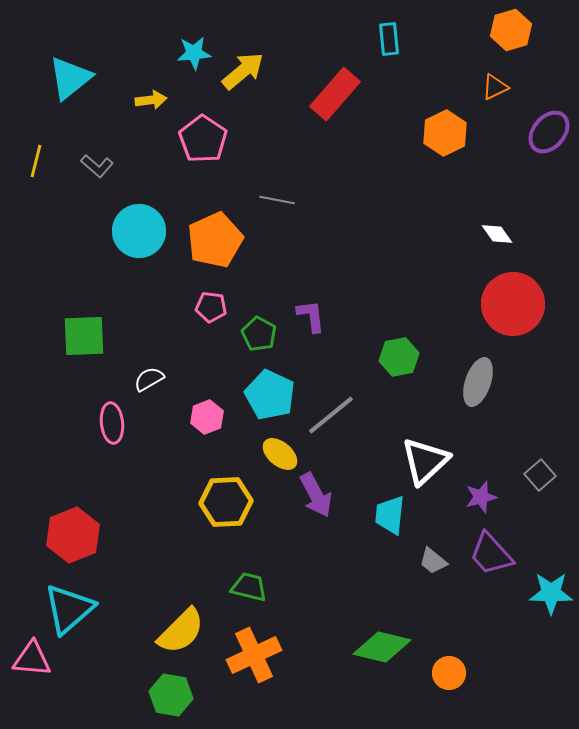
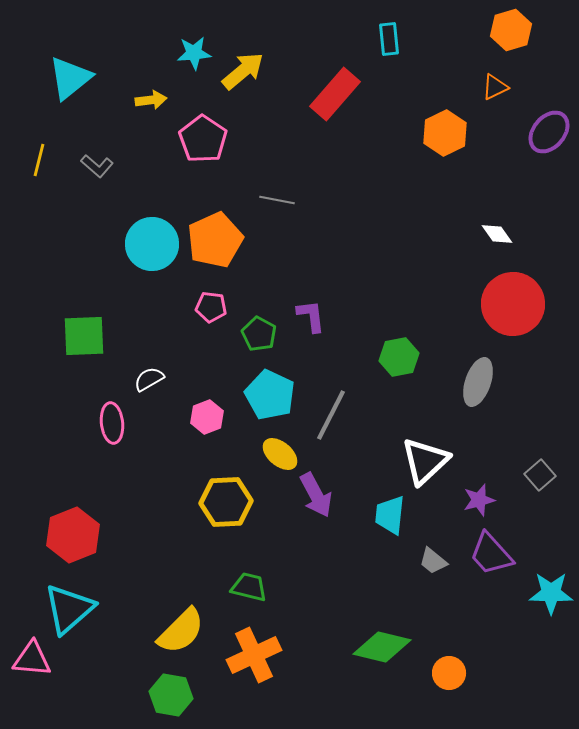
yellow line at (36, 161): moved 3 px right, 1 px up
cyan circle at (139, 231): moved 13 px right, 13 px down
gray line at (331, 415): rotated 24 degrees counterclockwise
purple star at (481, 497): moved 2 px left, 3 px down
